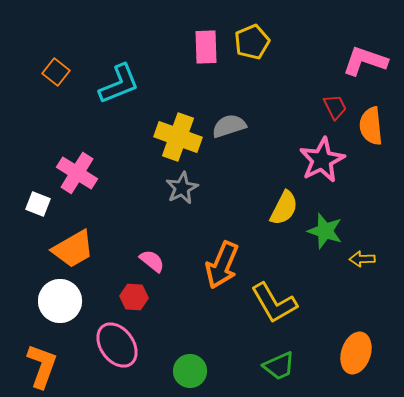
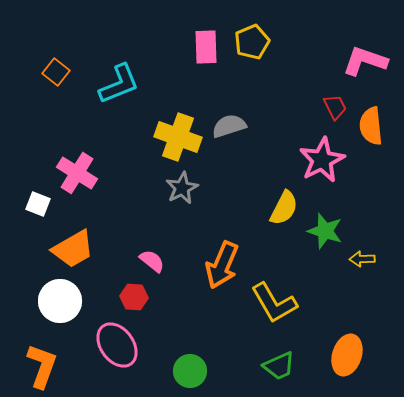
orange ellipse: moved 9 px left, 2 px down
